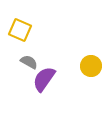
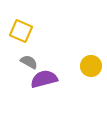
yellow square: moved 1 px right, 1 px down
purple semicircle: rotated 40 degrees clockwise
